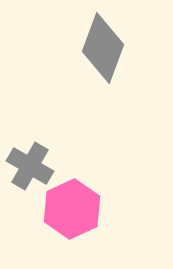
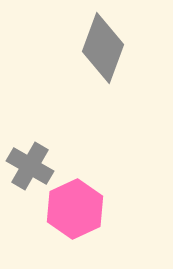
pink hexagon: moved 3 px right
